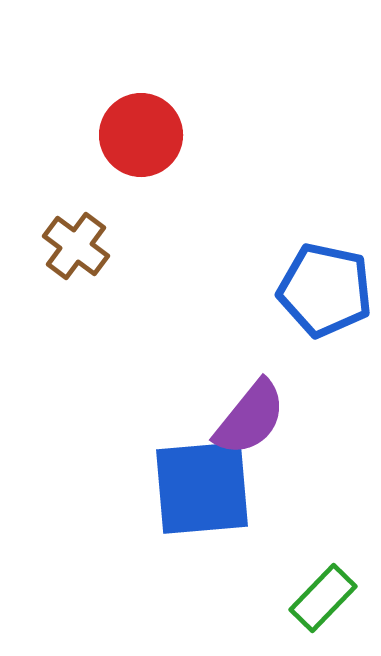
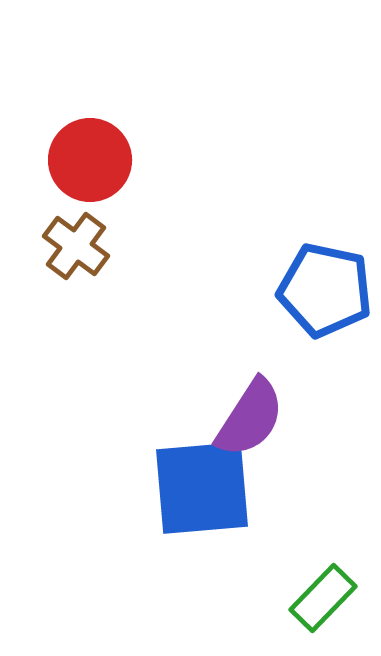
red circle: moved 51 px left, 25 px down
purple semicircle: rotated 6 degrees counterclockwise
